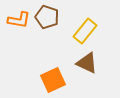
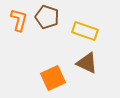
orange L-shape: rotated 85 degrees counterclockwise
yellow rectangle: rotated 70 degrees clockwise
orange square: moved 2 px up
